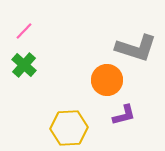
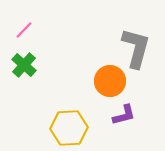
pink line: moved 1 px up
gray L-shape: rotated 93 degrees counterclockwise
orange circle: moved 3 px right, 1 px down
